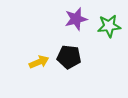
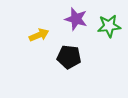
purple star: rotated 30 degrees clockwise
yellow arrow: moved 27 px up
